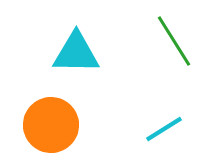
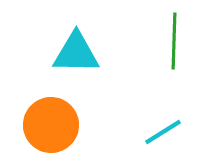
green line: rotated 34 degrees clockwise
cyan line: moved 1 px left, 3 px down
